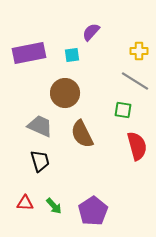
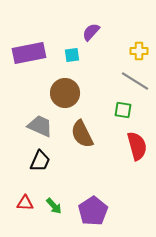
black trapezoid: rotated 40 degrees clockwise
